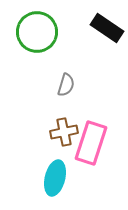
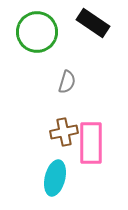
black rectangle: moved 14 px left, 5 px up
gray semicircle: moved 1 px right, 3 px up
pink rectangle: rotated 18 degrees counterclockwise
